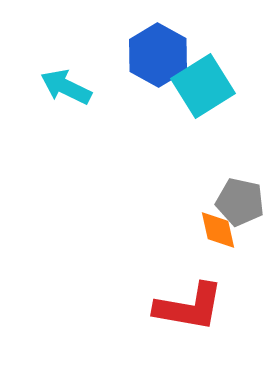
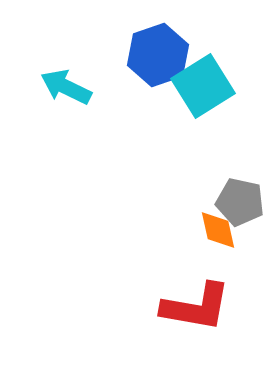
blue hexagon: rotated 12 degrees clockwise
red L-shape: moved 7 px right
